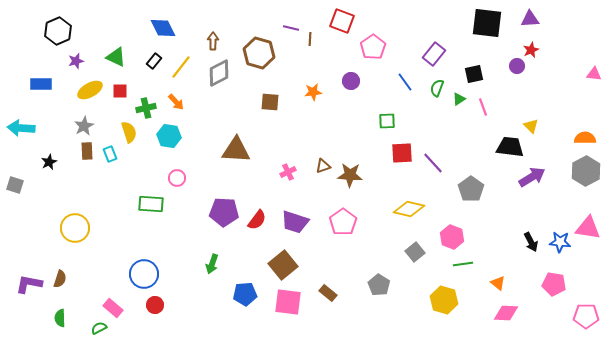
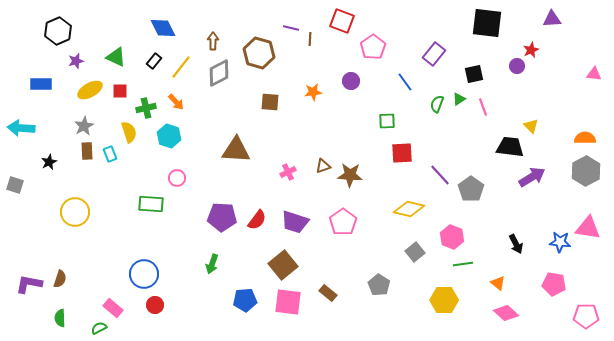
purple triangle at (530, 19): moved 22 px right
green semicircle at (437, 88): moved 16 px down
cyan hexagon at (169, 136): rotated 10 degrees clockwise
purple line at (433, 163): moved 7 px right, 12 px down
purple pentagon at (224, 212): moved 2 px left, 5 px down
yellow circle at (75, 228): moved 16 px up
black arrow at (531, 242): moved 15 px left, 2 px down
blue pentagon at (245, 294): moved 6 px down
yellow hexagon at (444, 300): rotated 16 degrees counterclockwise
pink diamond at (506, 313): rotated 40 degrees clockwise
